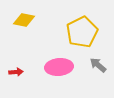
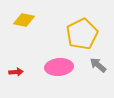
yellow pentagon: moved 2 px down
